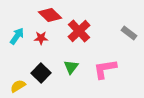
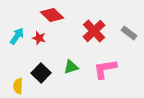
red diamond: moved 2 px right
red cross: moved 15 px right
red star: moved 2 px left; rotated 16 degrees clockwise
green triangle: rotated 35 degrees clockwise
yellow semicircle: rotated 56 degrees counterclockwise
